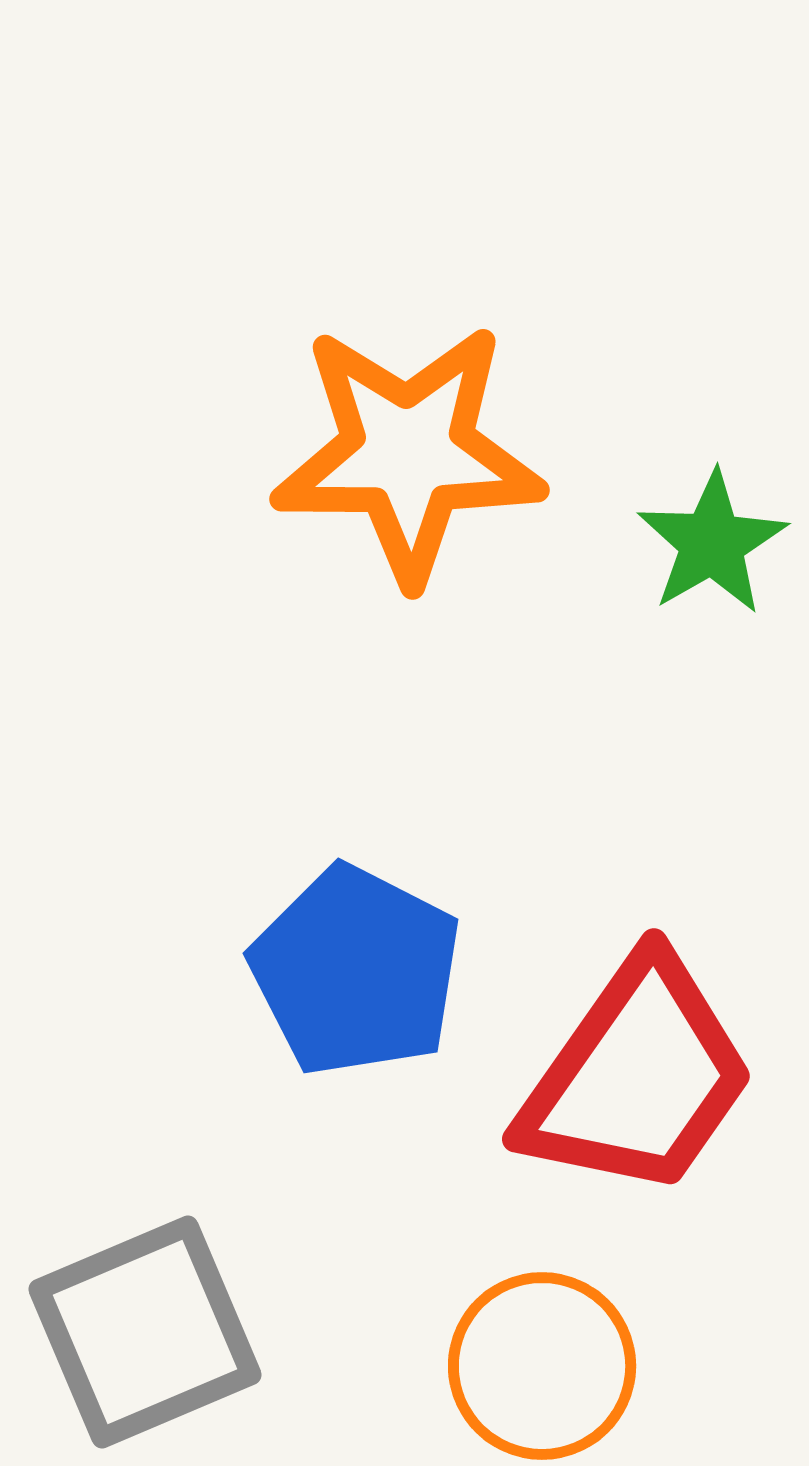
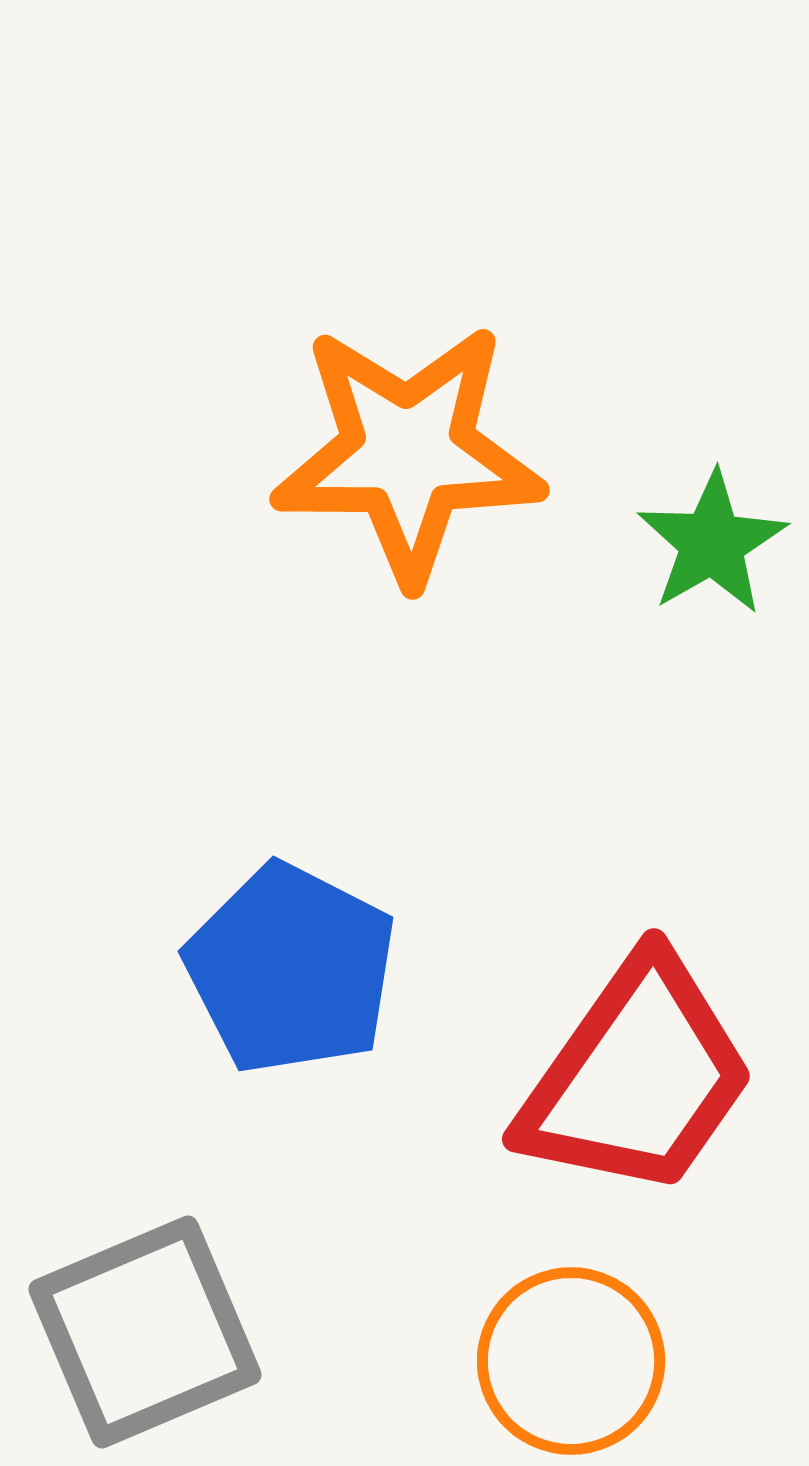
blue pentagon: moved 65 px left, 2 px up
orange circle: moved 29 px right, 5 px up
